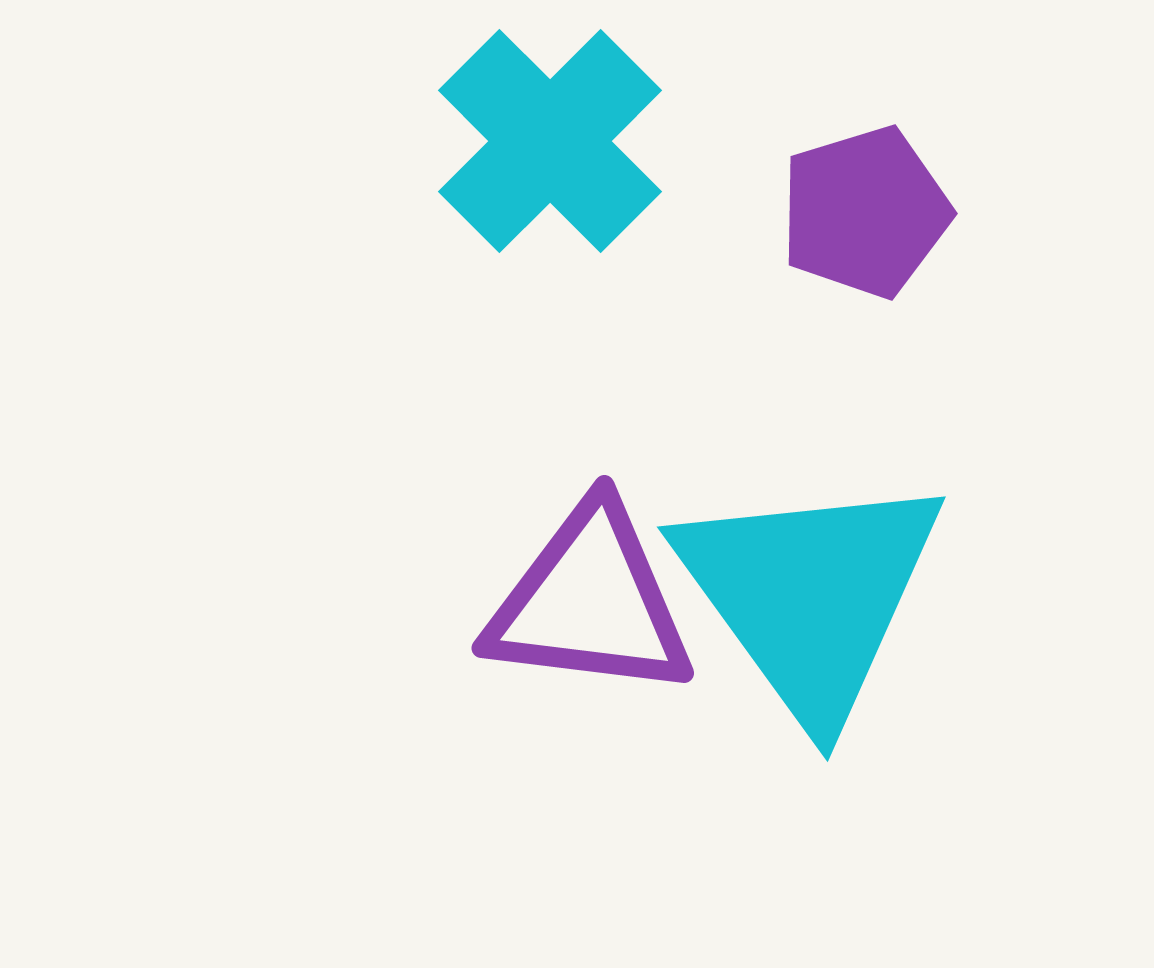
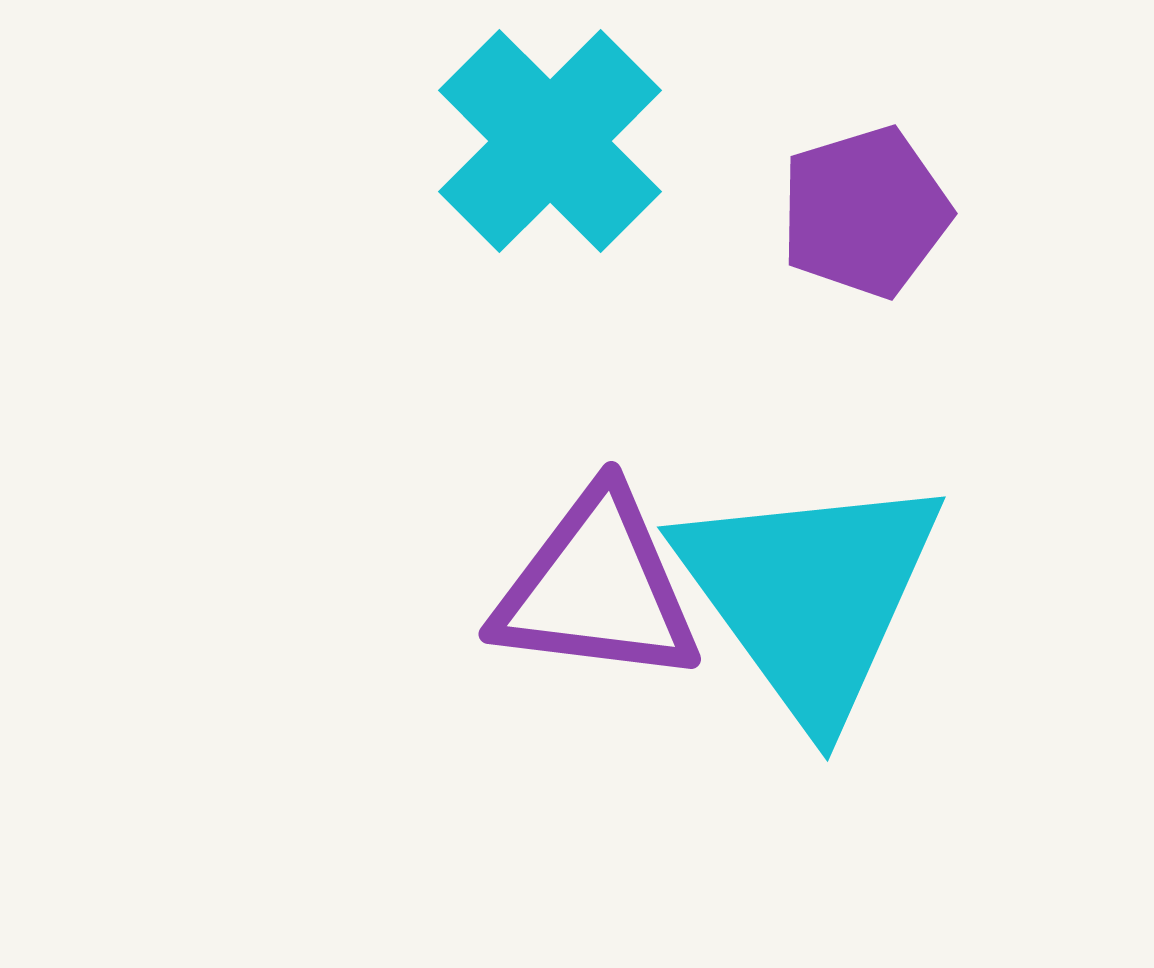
purple triangle: moved 7 px right, 14 px up
